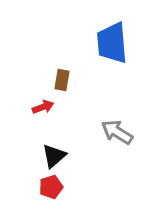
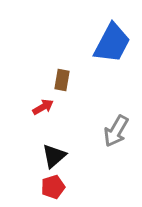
blue trapezoid: rotated 147 degrees counterclockwise
red arrow: rotated 10 degrees counterclockwise
gray arrow: moved 1 px left, 1 px up; rotated 92 degrees counterclockwise
red pentagon: moved 2 px right
